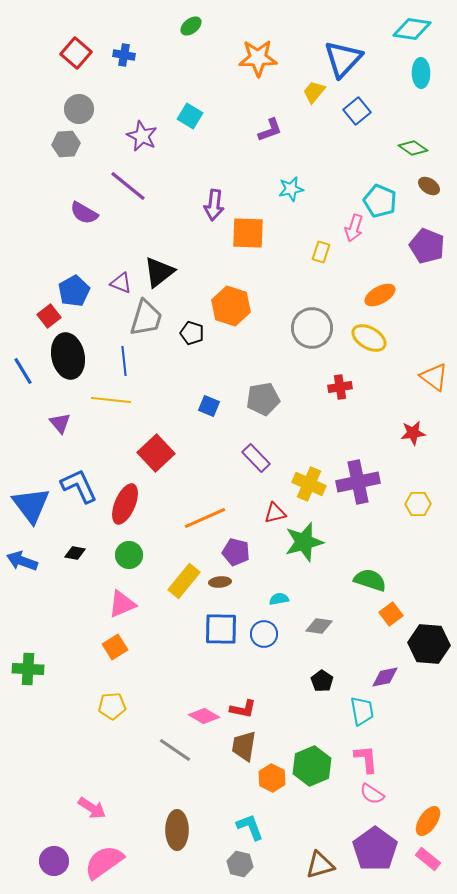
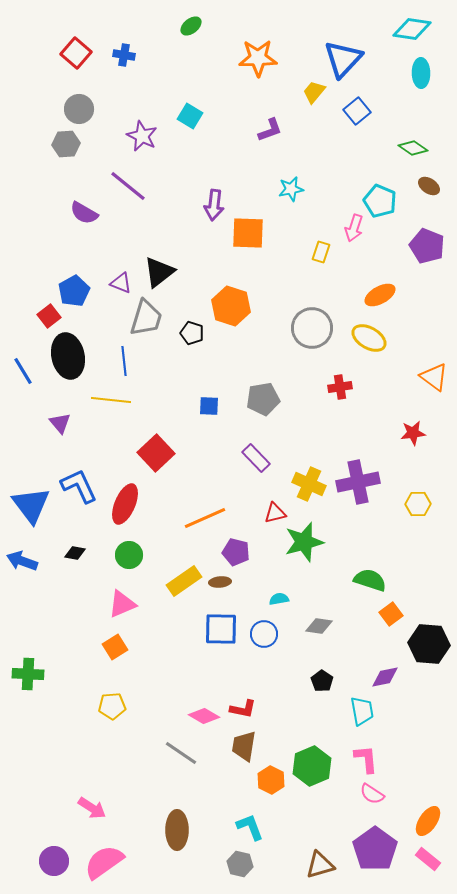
blue square at (209, 406): rotated 20 degrees counterclockwise
yellow rectangle at (184, 581): rotated 16 degrees clockwise
green cross at (28, 669): moved 5 px down
gray line at (175, 750): moved 6 px right, 3 px down
orange hexagon at (272, 778): moved 1 px left, 2 px down
